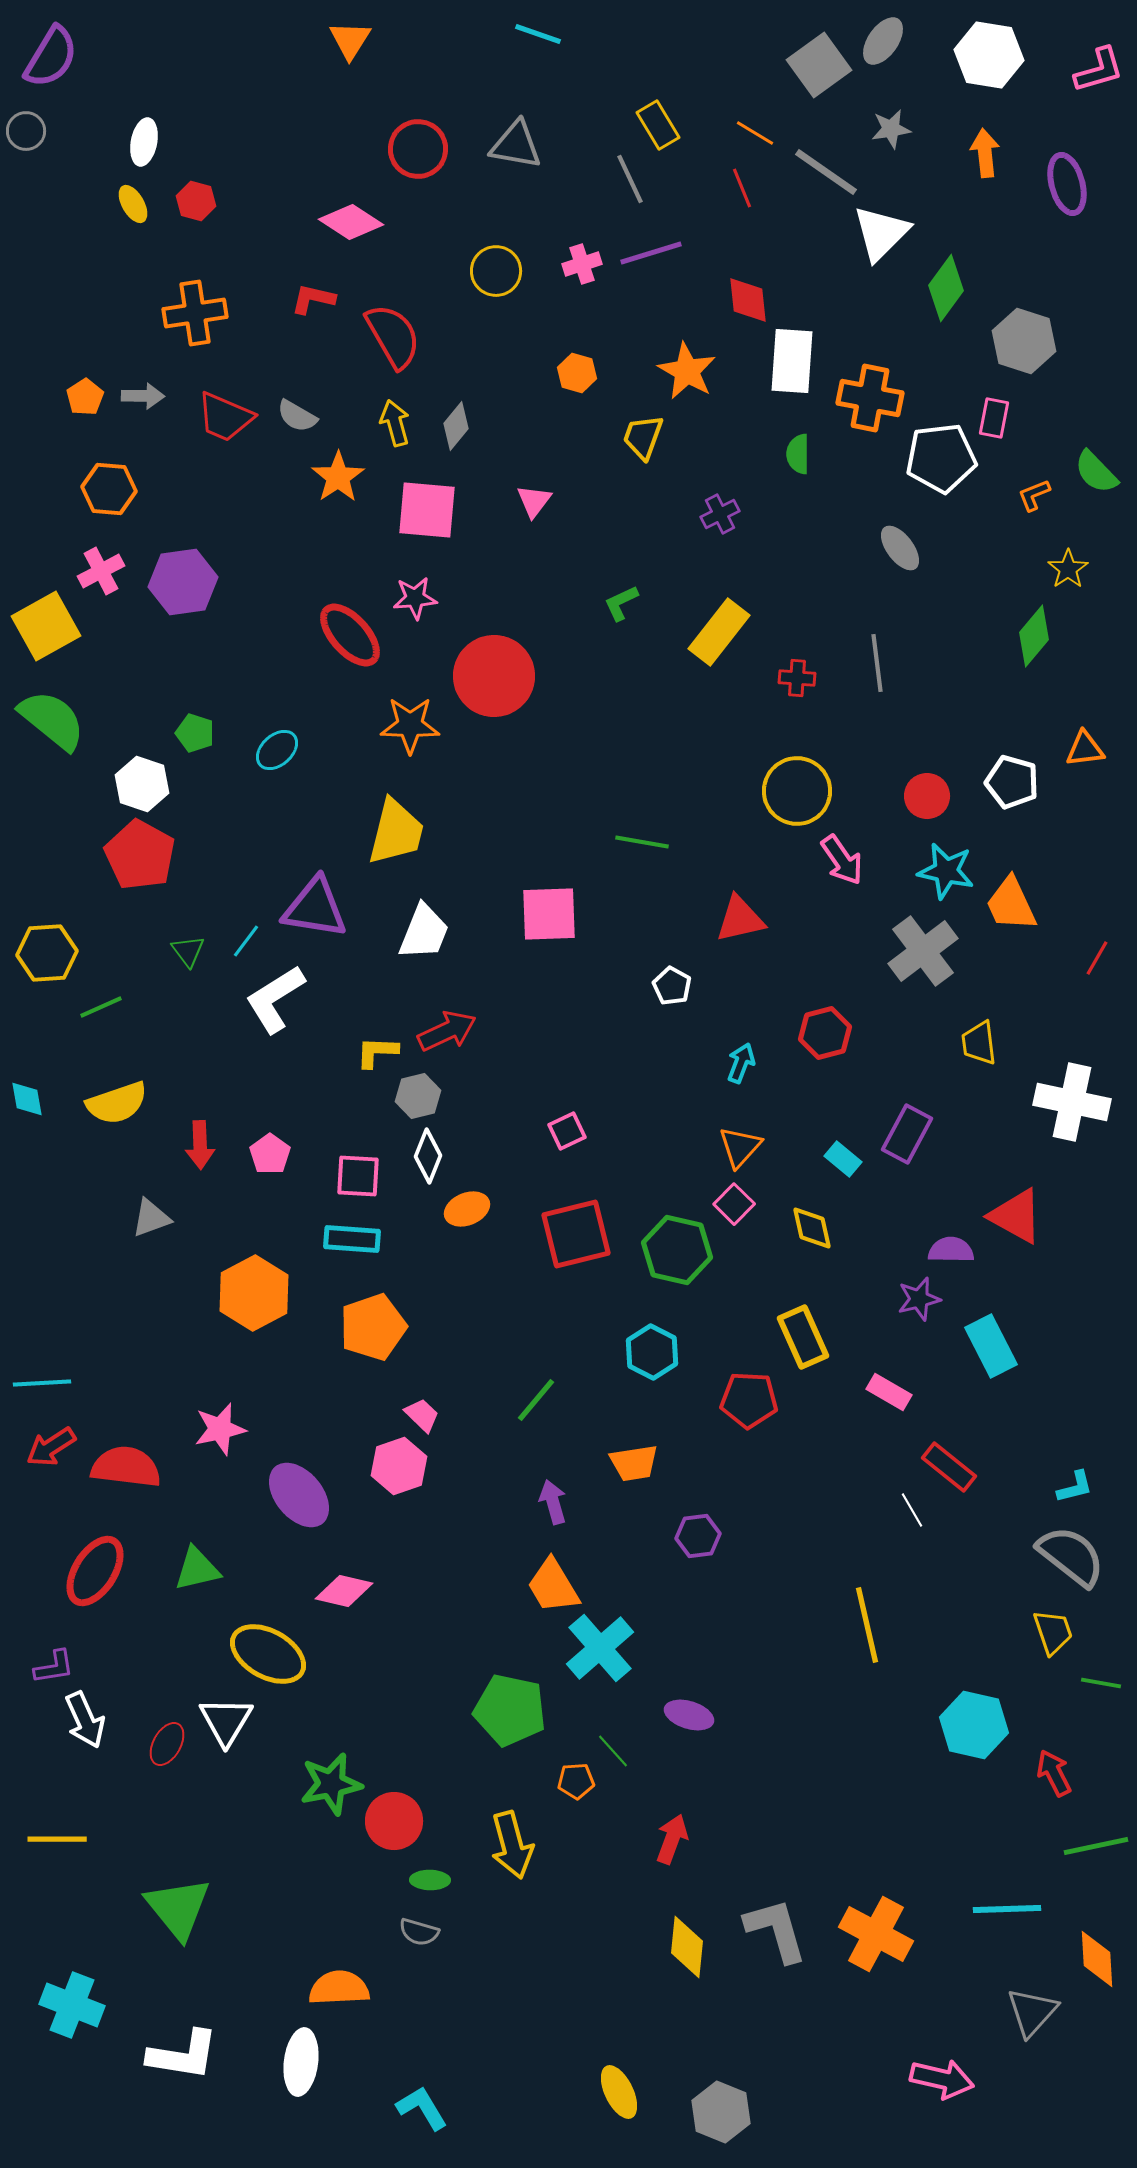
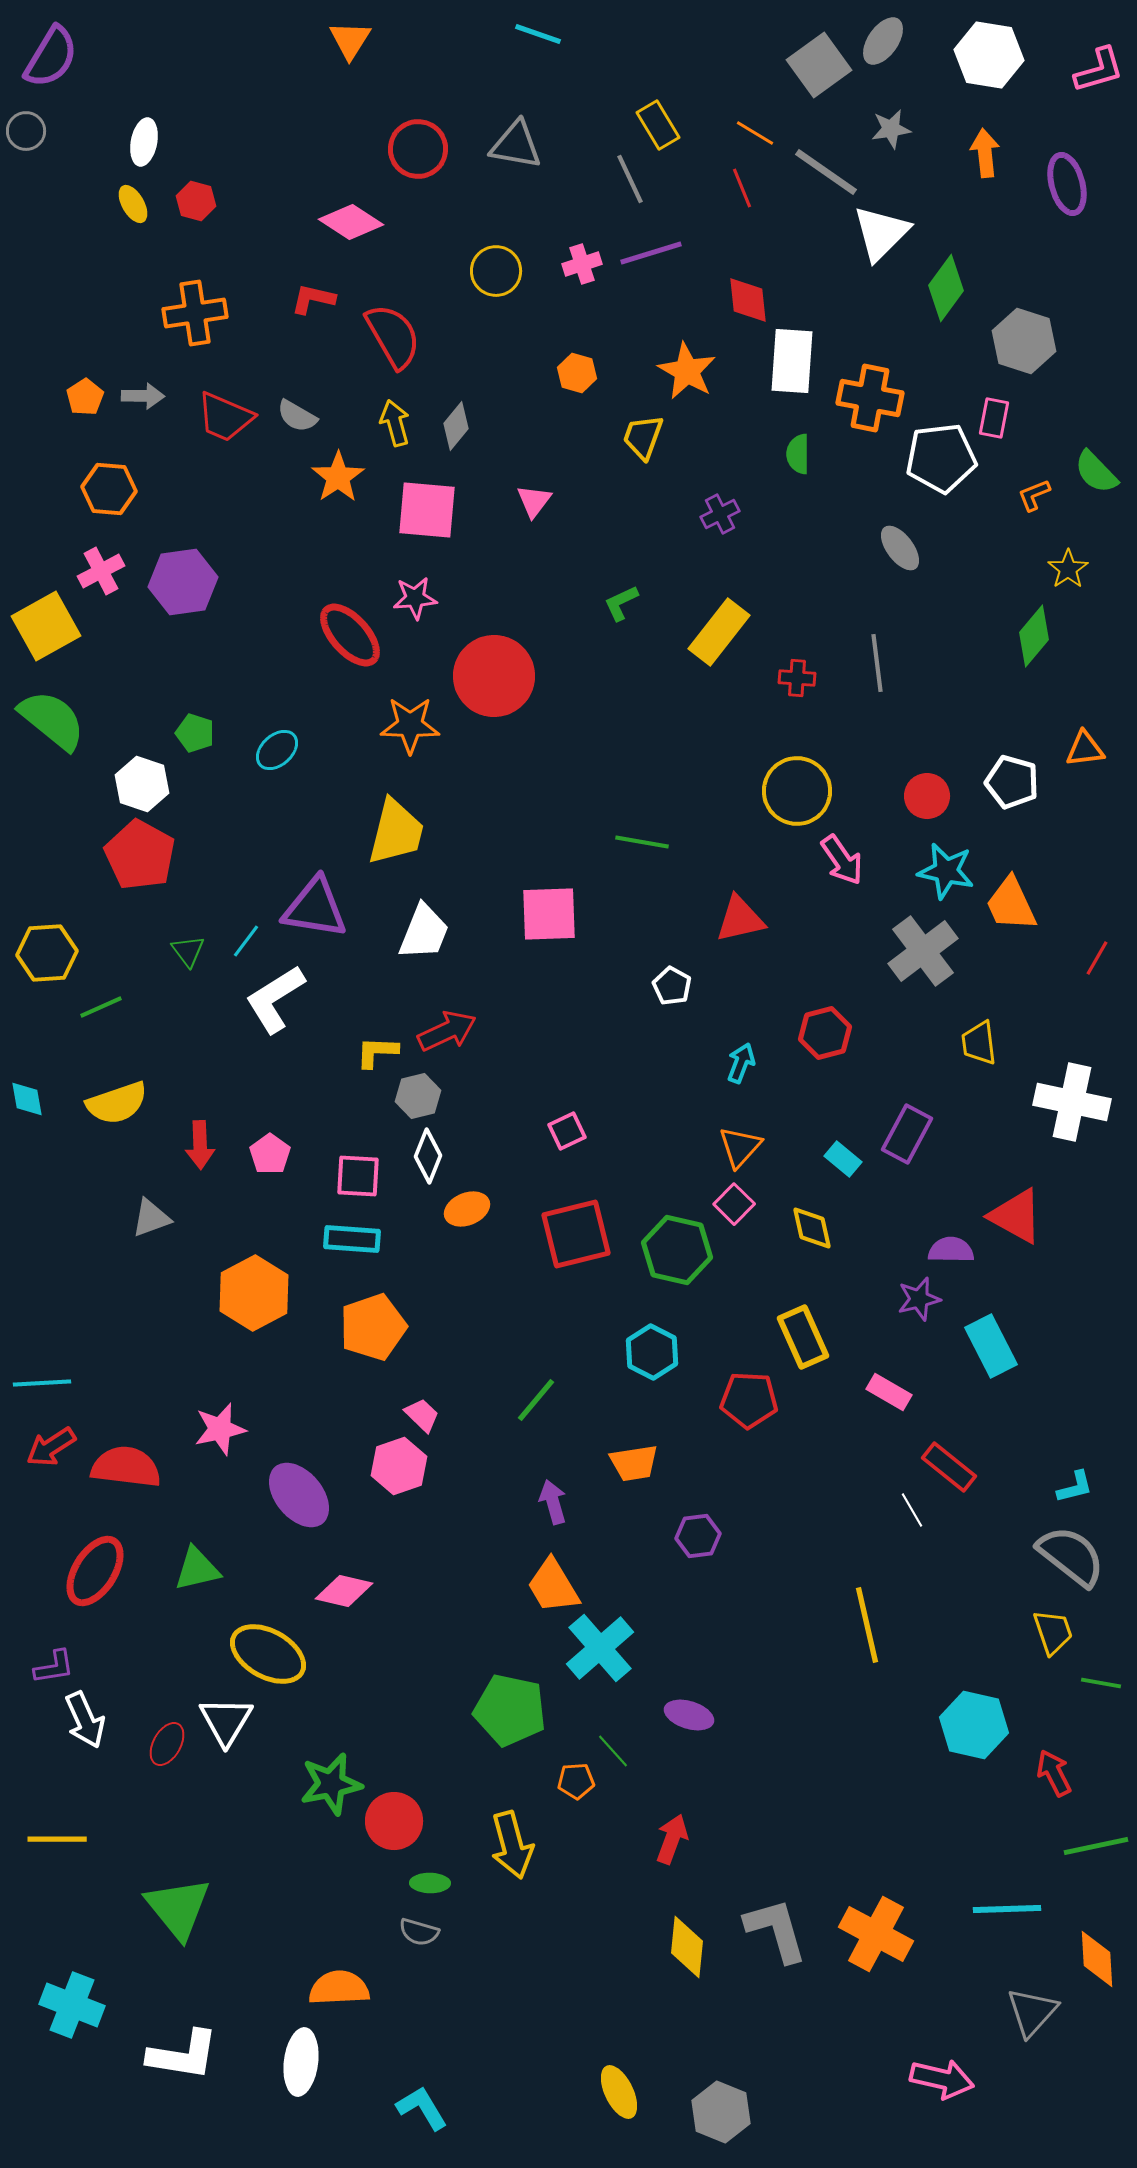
green ellipse at (430, 1880): moved 3 px down
